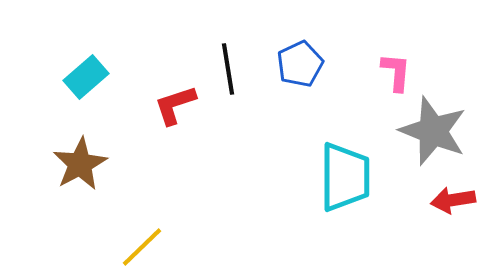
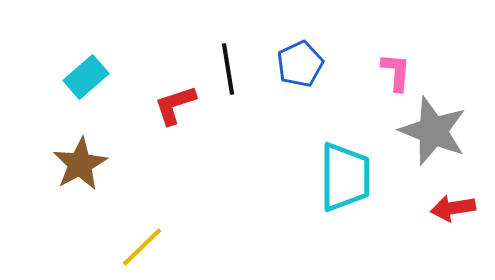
red arrow: moved 8 px down
